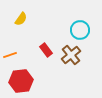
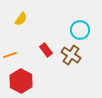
brown cross: rotated 18 degrees counterclockwise
red hexagon: rotated 25 degrees counterclockwise
